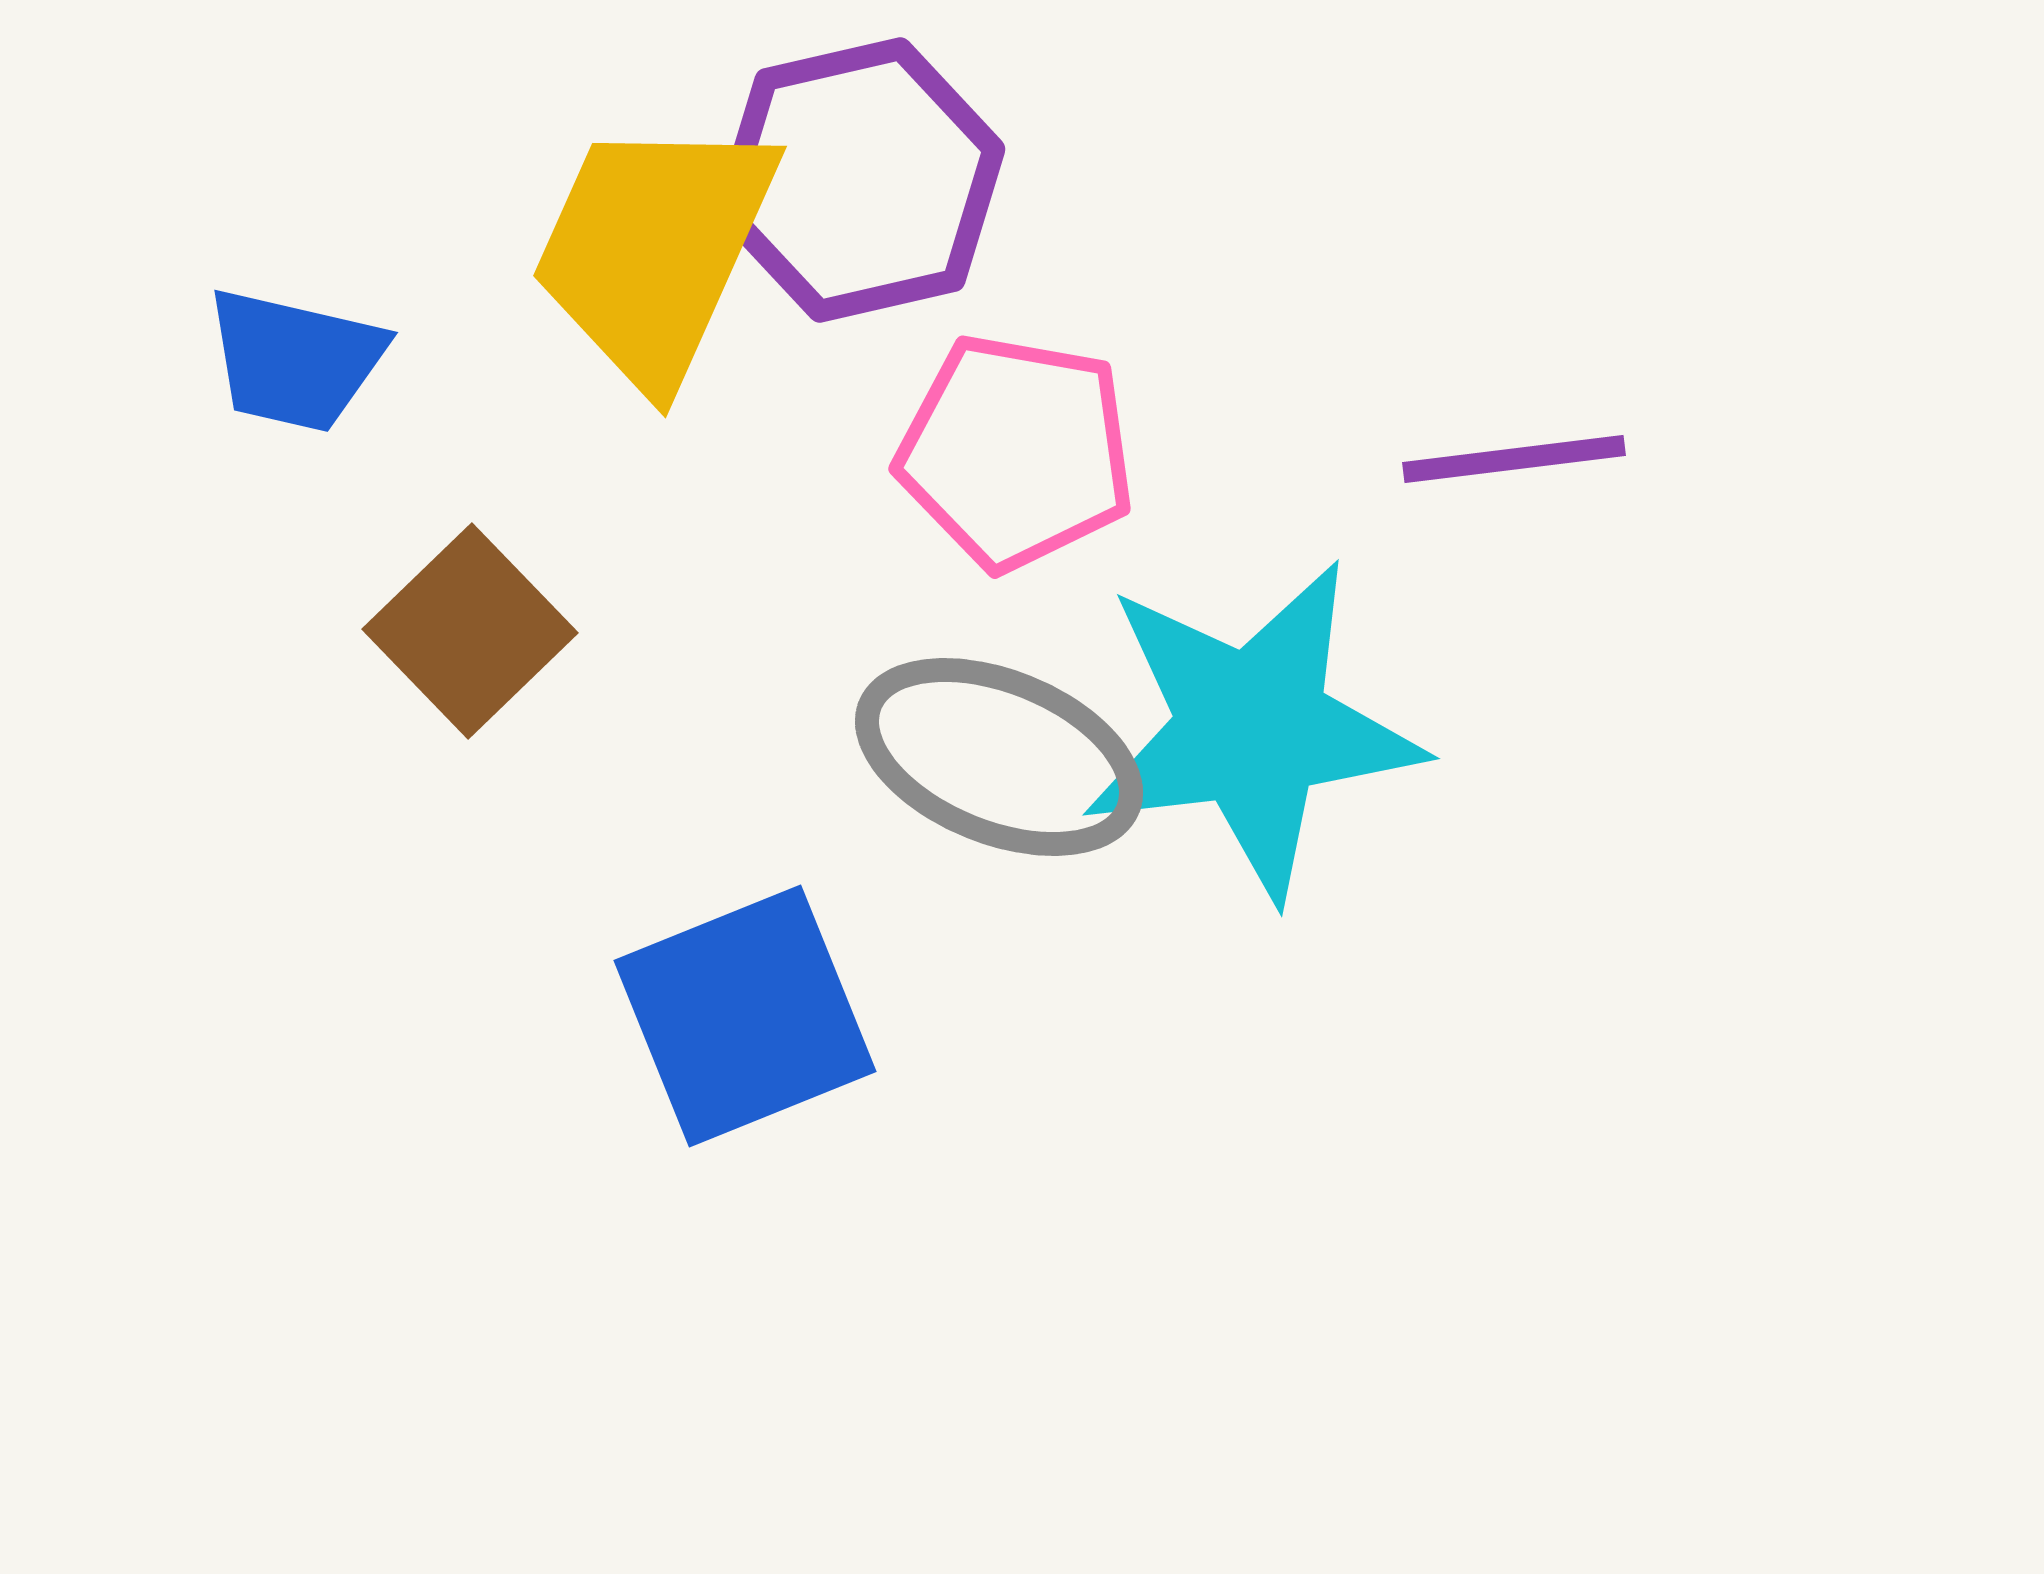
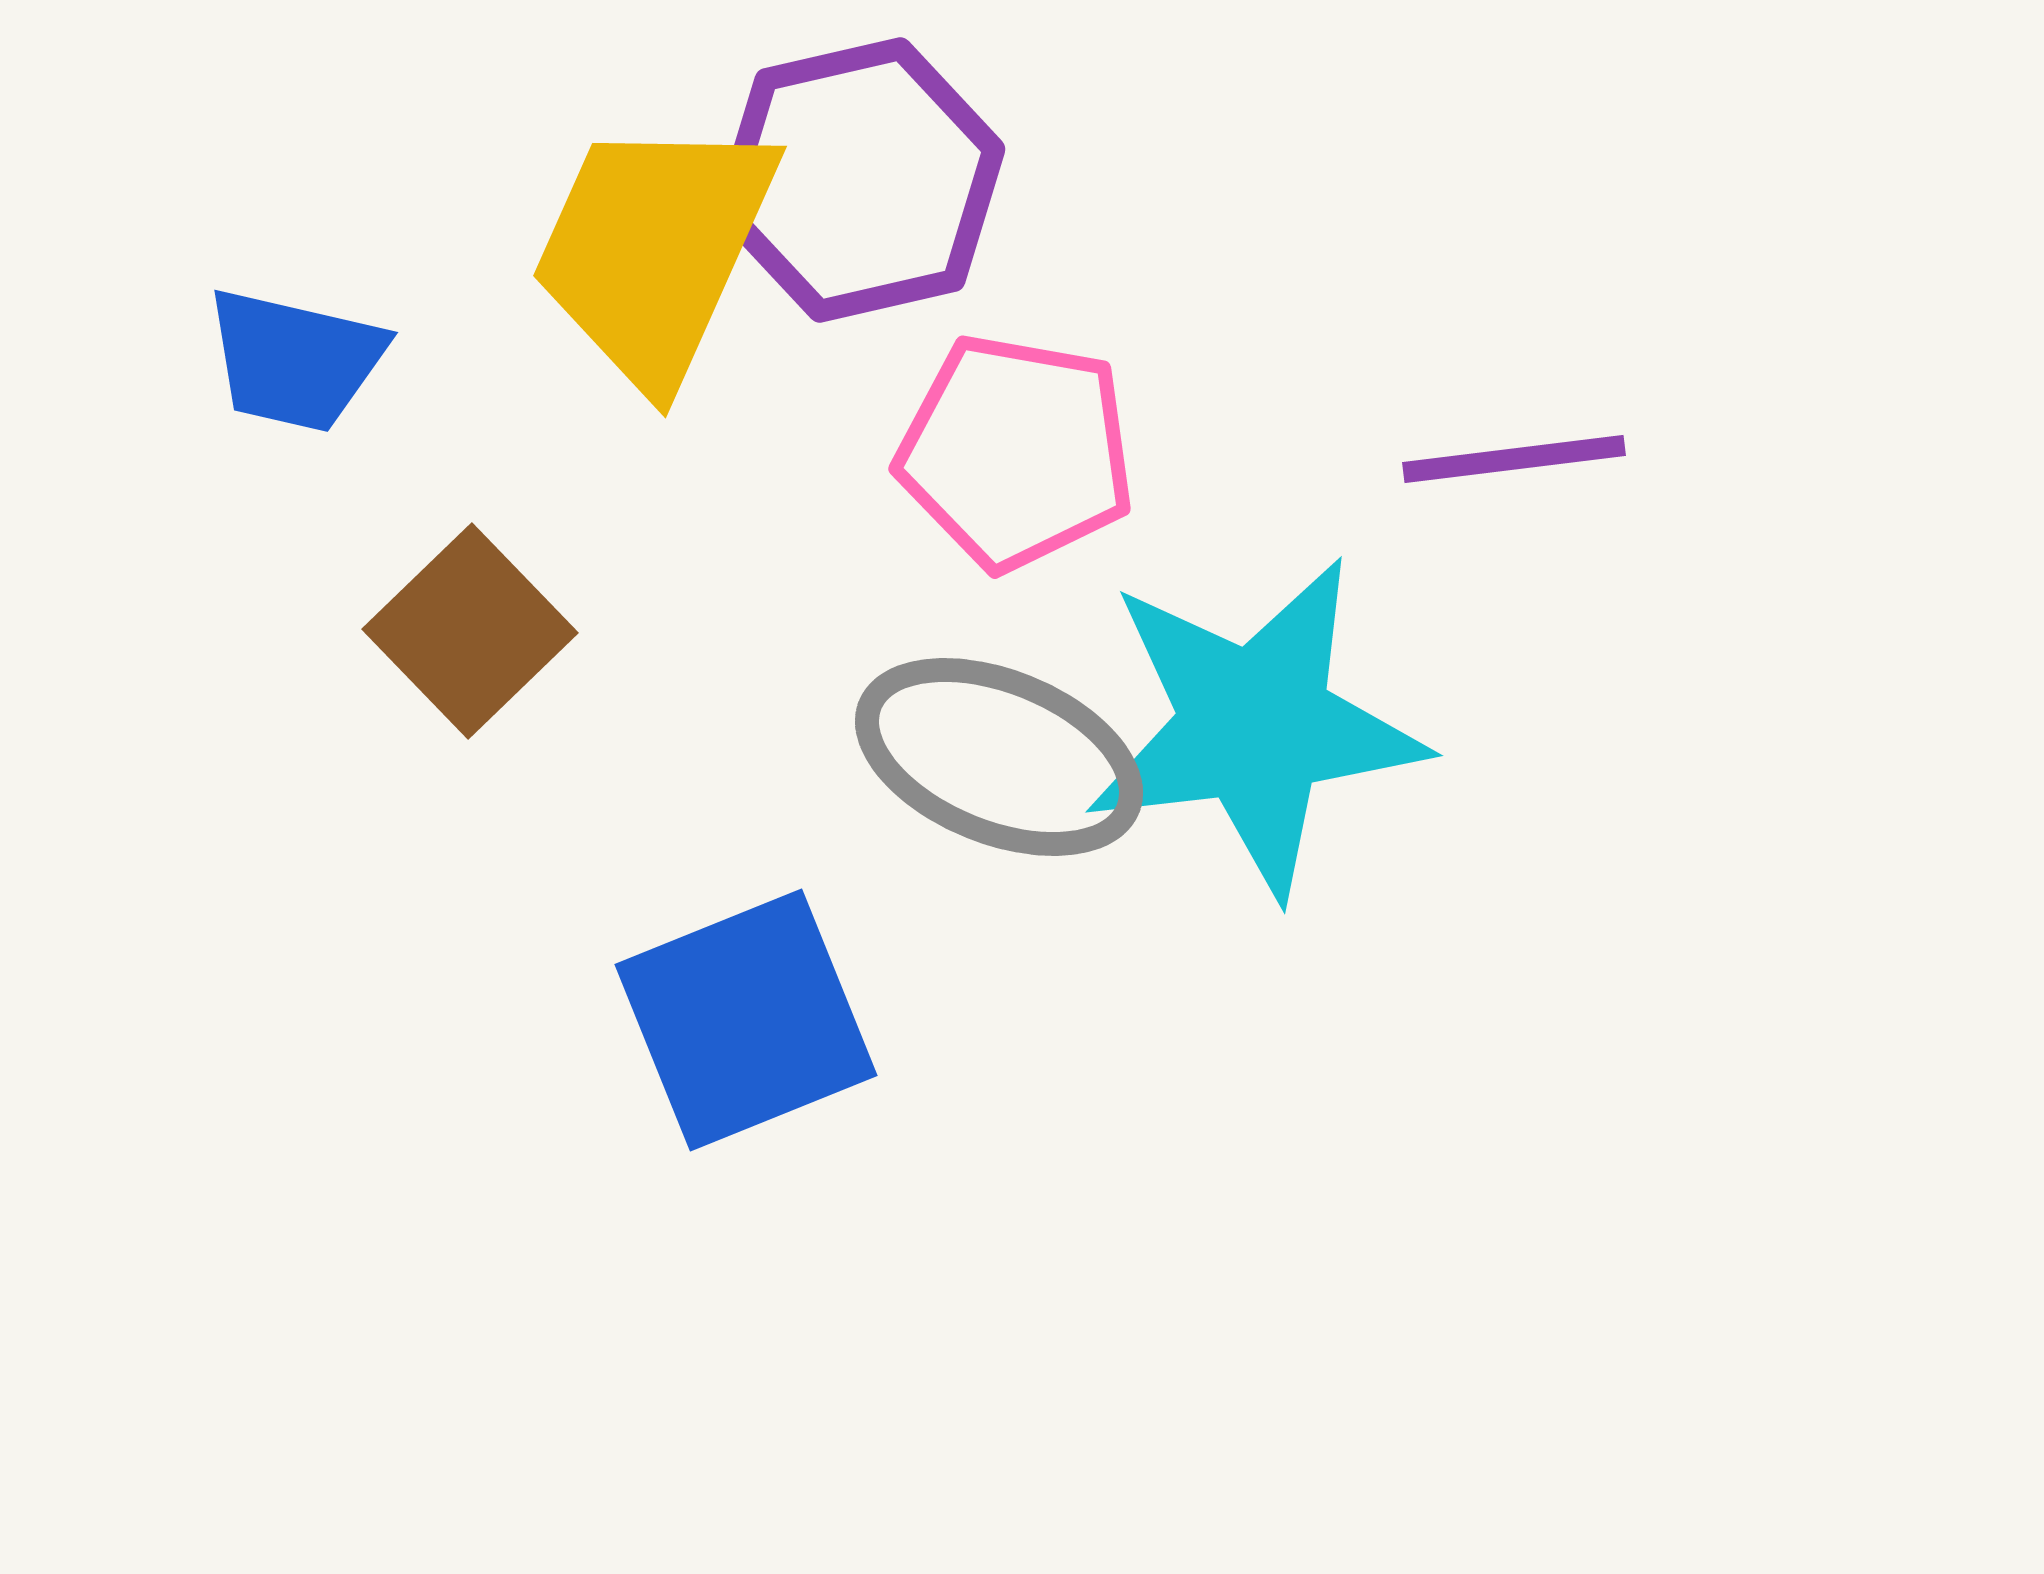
cyan star: moved 3 px right, 3 px up
blue square: moved 1 px right, 4 px down
